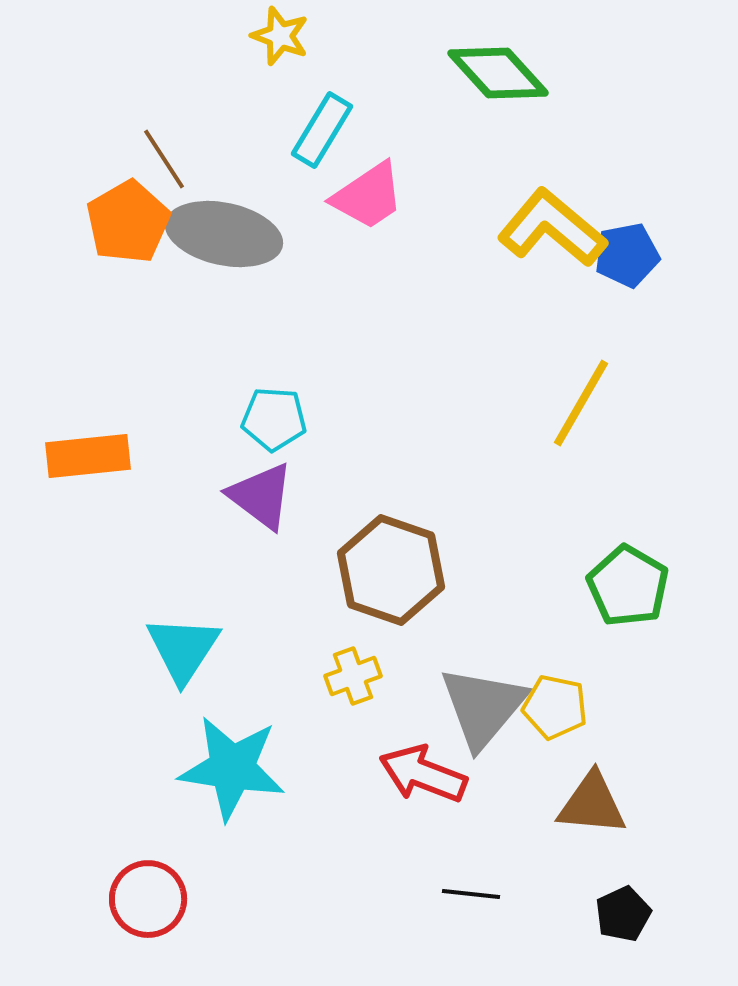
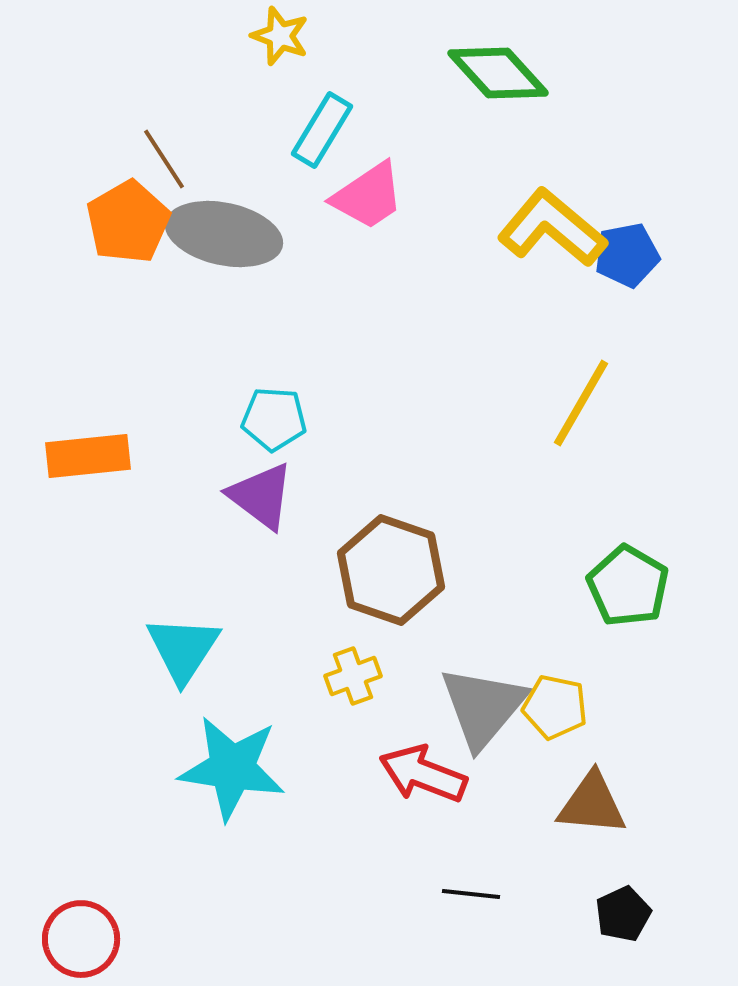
red circle: moved 67 px left, 40 px down
